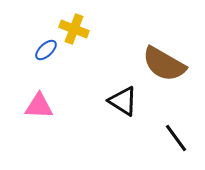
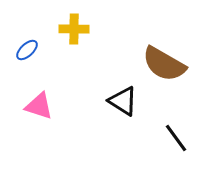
yellow cross: rotated 20 degrees counterclockwise
blue ellipse: moved 19 px left
pink triangle: rotated 16 degrees clockwise
